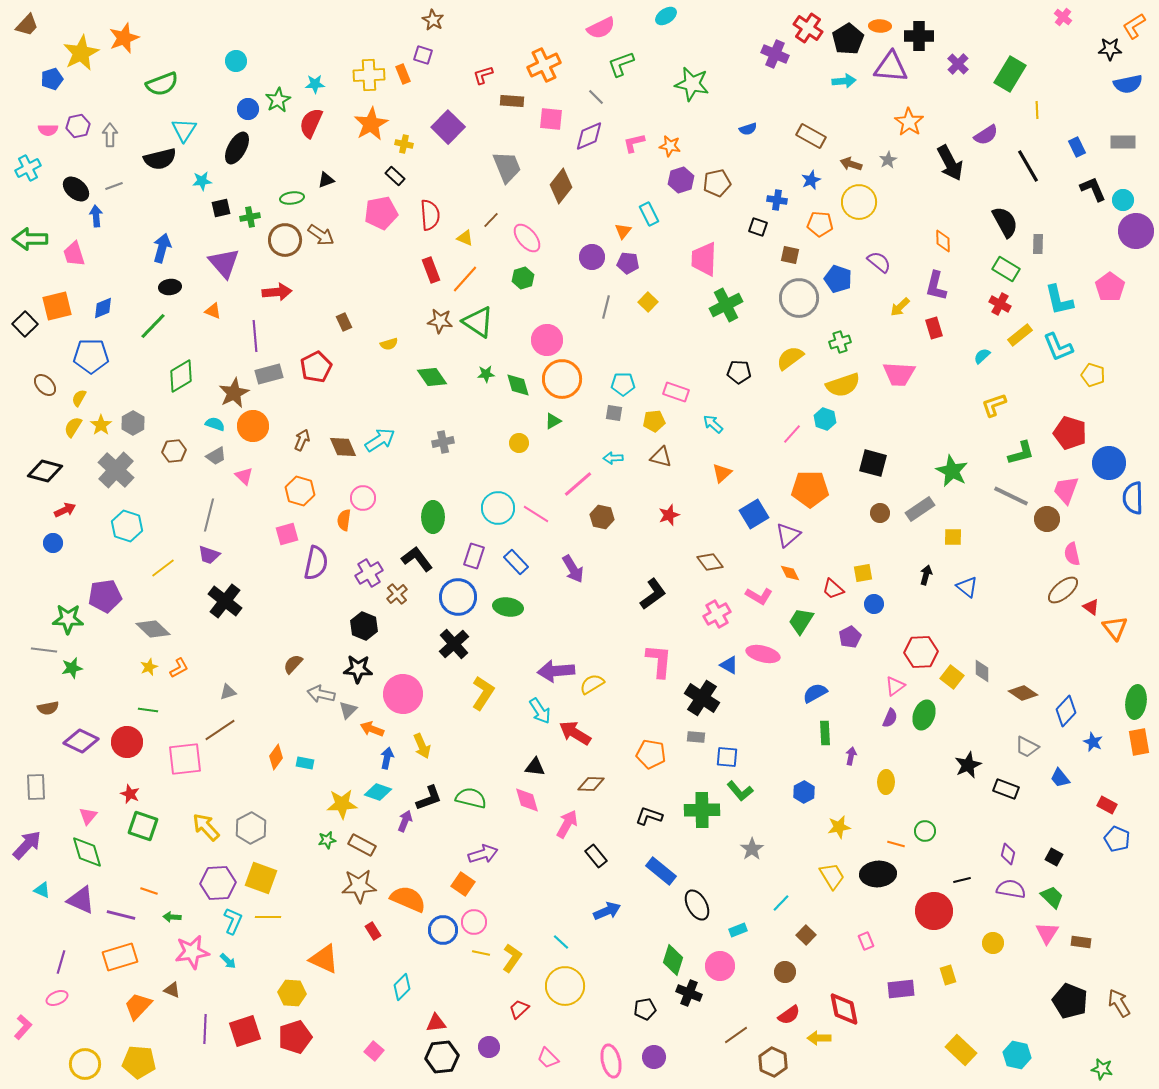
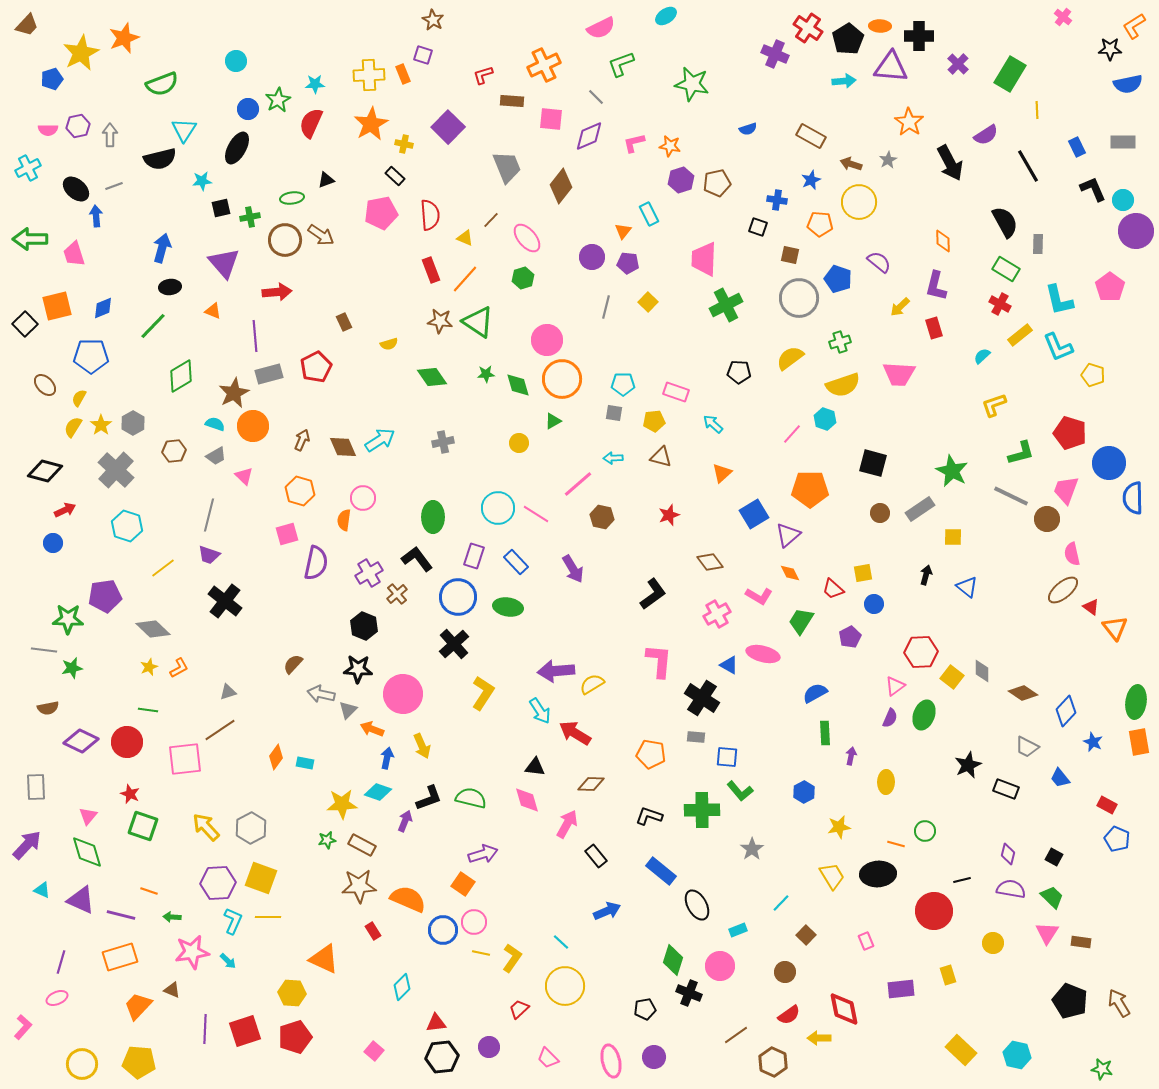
yellow circle at (85, 1064): moved 3 px left
